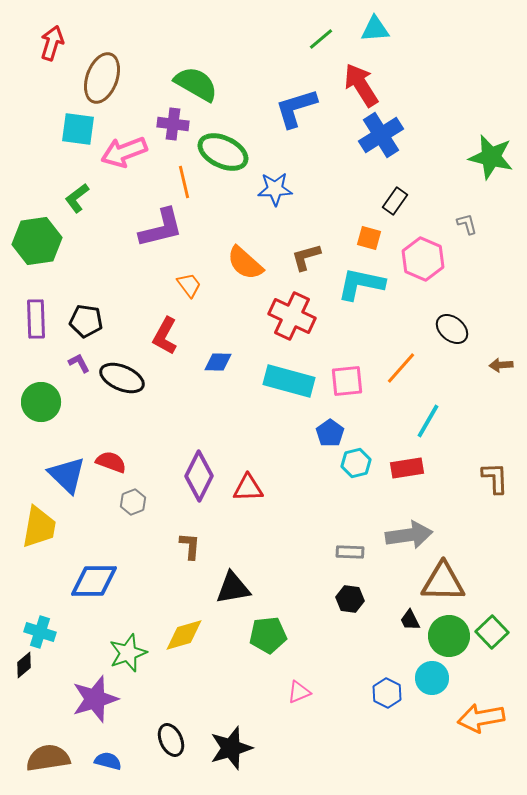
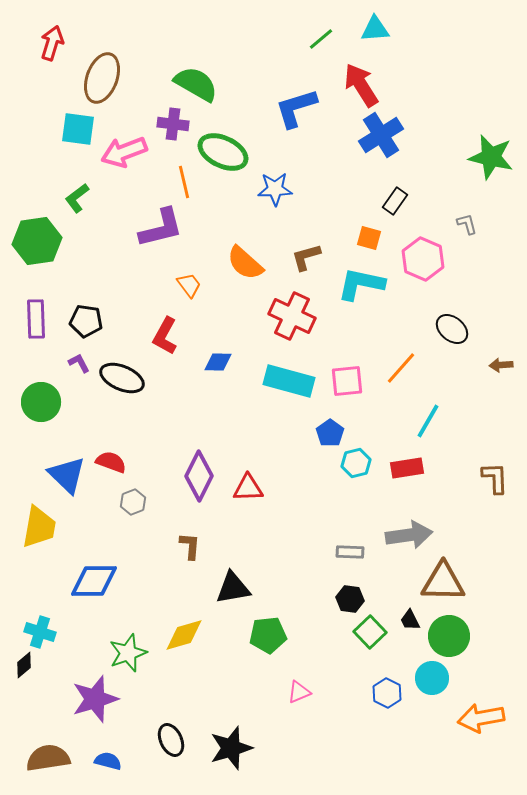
green square at (492, 632): moved 122 px left
